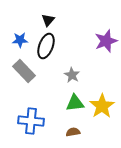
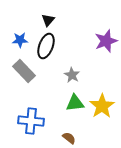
brown semicircle: moved 4 px left, 6 px down; rotated 48 degrees clockwise
